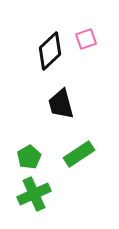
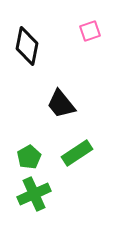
pink square: moved 4 px right, 8 px up
black diamond: moved 23 px left, 5 px up; rotated 36 degrees counterclockwise
black trapezoid: rotated 24 degrees counterclockwise
green rectangle: moved 2 px left, 1 px up
